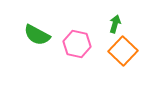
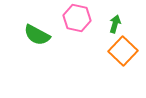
pink hexagon: moved 26 px up
